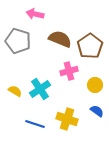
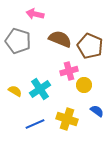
brown pentagon: rotated 15 degrees counterclockwise
yellow circle: moved 11 px left
blue line: rotated 42 degrees counterclockwise
